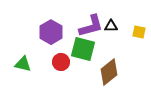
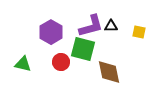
brown diamond: rotated 64 degrees counterclockwise
